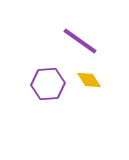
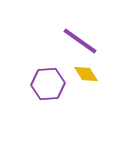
yellow diamond: moved 3 px left, 6 px up
